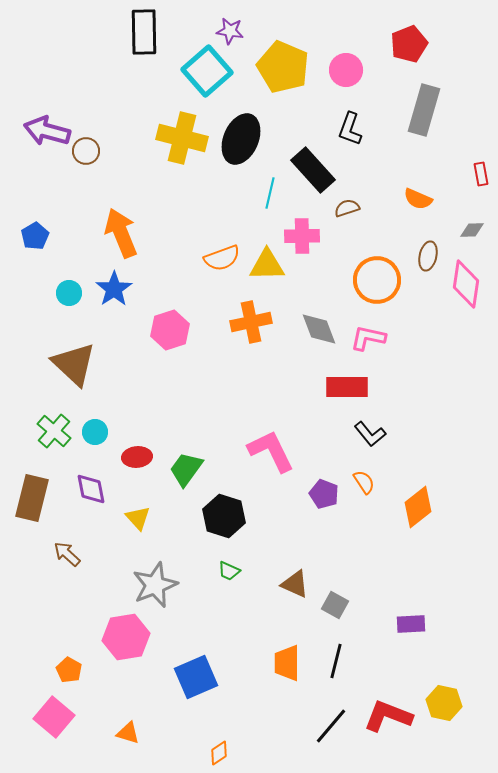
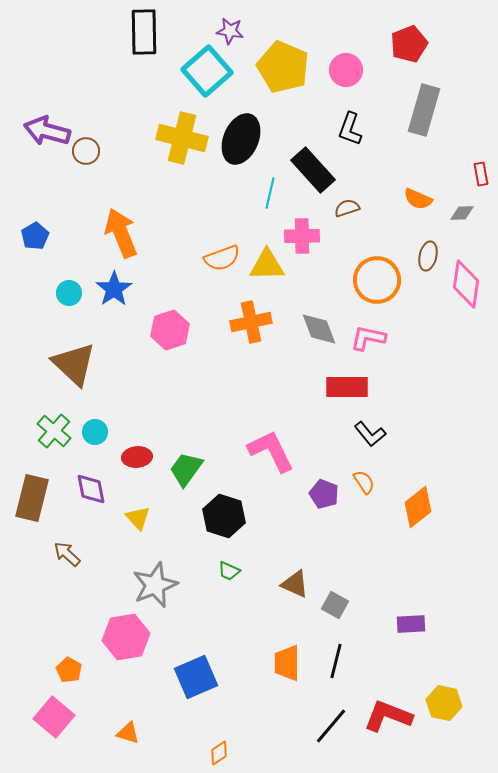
gray diamond at (472, 230): moved 10 px left, 17 px up
